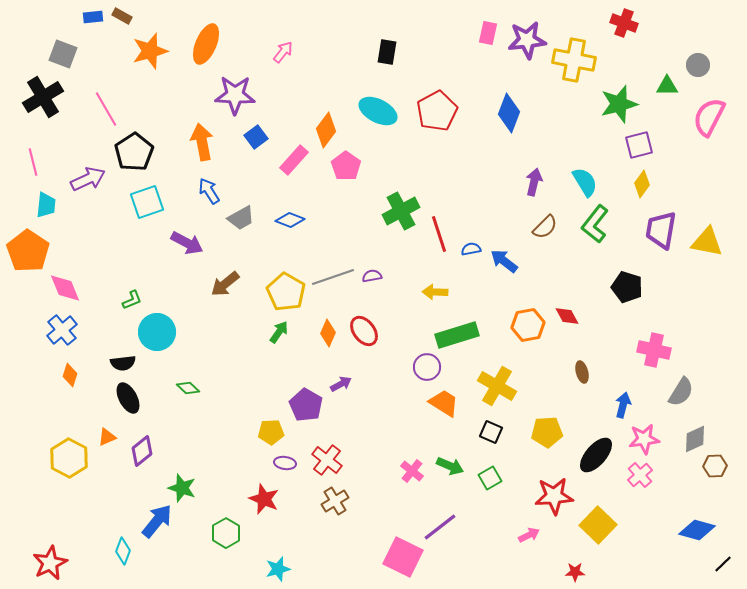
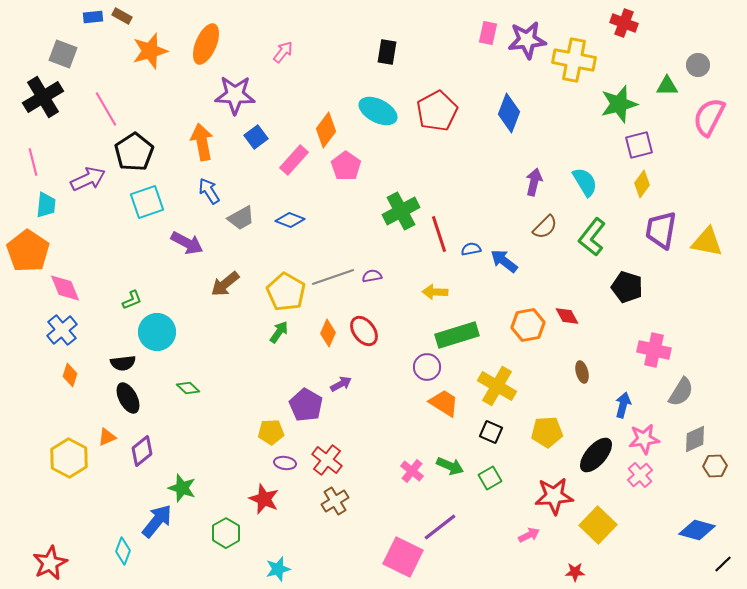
green L-shape at (595, 224): moved 3 px left, 13 px down
